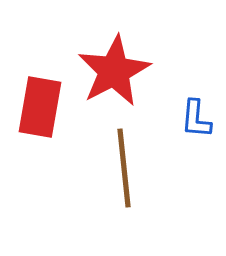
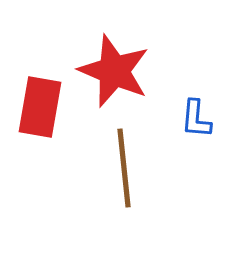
red star: rotated 22 degrees counterclockwise
